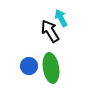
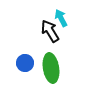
blue circle: moved 4 px left, 3 px up
